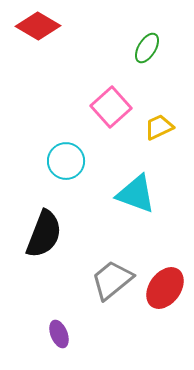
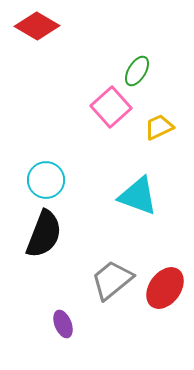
red diamond: moved 1 px left
green ellipse: moved 10 px left, 23 px down
cyan circle: moved 20 px left, 19 px down
cyan triangle: moved 2 px right, 2 px down
purple ellipse: moved 4 px right, 10 px up
